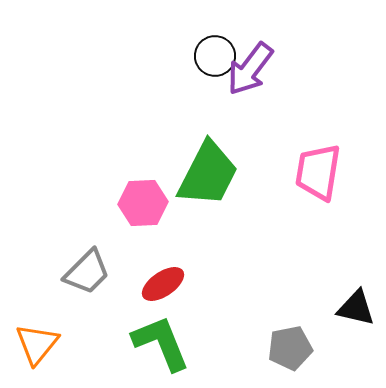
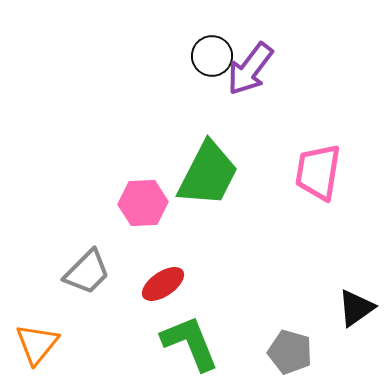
black circle: moved 3 px left
black triangle: rotated 48 degrees counterclockwise
green L-shape: moved 29 px right
gray pentagon: moved 4 px down; rotated 27 degrees clockwise
